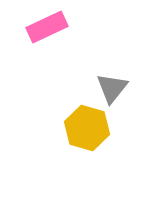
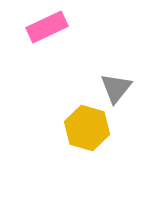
gray triangle: moved 4 px right
